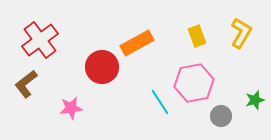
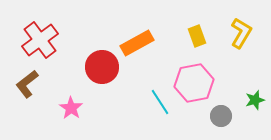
brown L-shape: moved 1 px right
pink star: rotated 30 degrees counterclockwise
